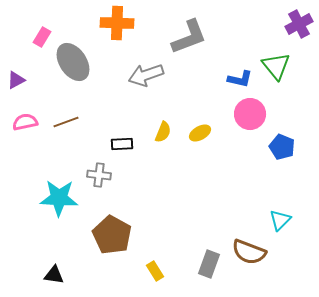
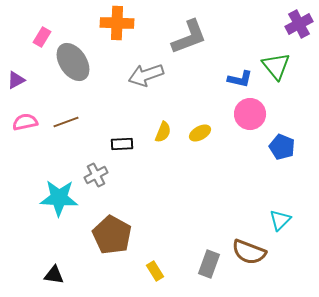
gray cross: moved 3 px left; rotated 35 degrees counterclockwise
